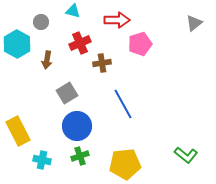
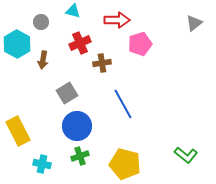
brown arrow: moved 4 px left
cyan cross: moved 4 px down
yellow pentagon: rotated 20 degrees clockwise
